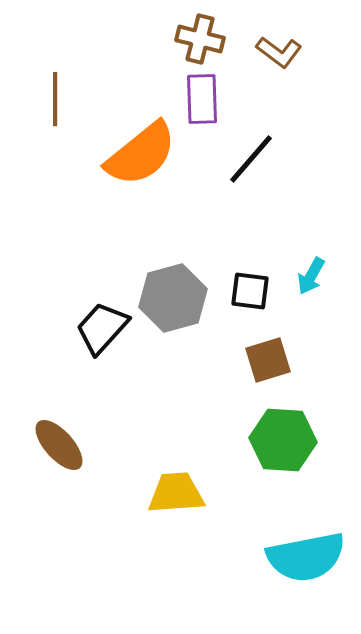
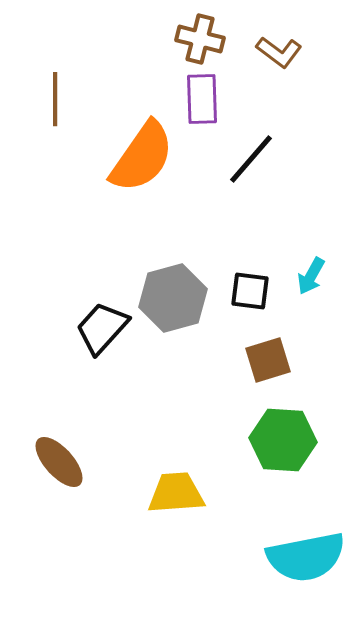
orange semicircle: moved 1 px right, 3 px down; rotated 16 degrees counterclockwise
brown ellipse: moved 17 px down
